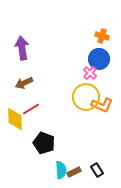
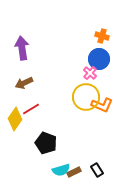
yellow diamond: rotated 35 degrees clockwise
black pentagon: moved 2 px right
cyan semicircle: rotated 78 degrees clockwise
